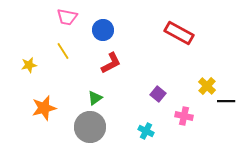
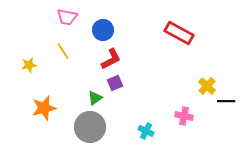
red L-shape: moved 4 px up
purple square: moved 43 px left, 11 px up; rotated 28 degrees clockwise
